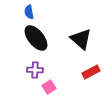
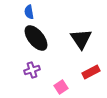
black triangle: rotated 15 degrees clockwise
purple cross: moved 3 px left; rotated 21 degrees counterclockwise
pink square: moved 12 px right
